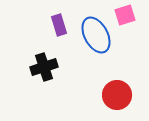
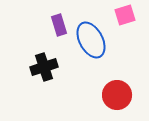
blue ellipse: moved 5 px left, 5 px down
